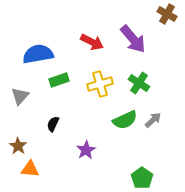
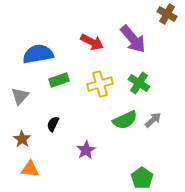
brown star: moved 4 px right, 7 px up
